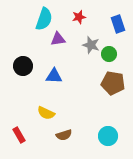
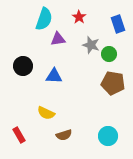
red star: rotated 24 degrees counterclockwise
